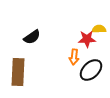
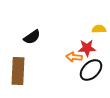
red star: moved 9 px down
orange arrow: rotated 91 degrees clockwise
brown rectangle: moved 1 px up
